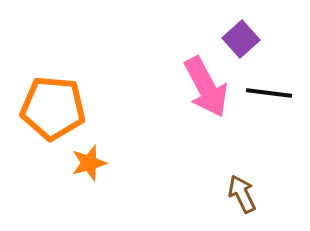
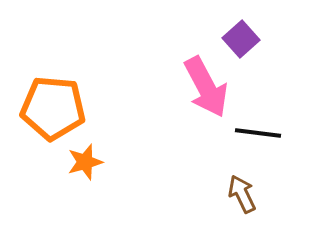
black line: moved 11 px left, 40 px down
orange star: moved 4 px left, 1 px up
